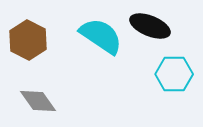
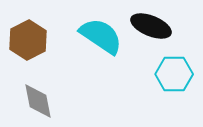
black ellipse: moved 1 px right
brown hexagon: rotated 6 degrees clockwise
gray diamond: rotated 24 degrees clockwise
